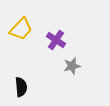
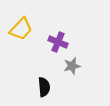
purple cross: moved 2 px right, 2 px down; rotated 12 degrees counterclockwise
black semicircle: moved 23 px right
